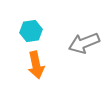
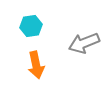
cyan hexagon: moved 5 px up
